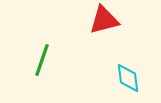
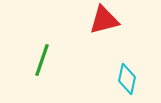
cyan diamond: moved 1 px left, 1 px down; rotated 20 degrees clockwise
